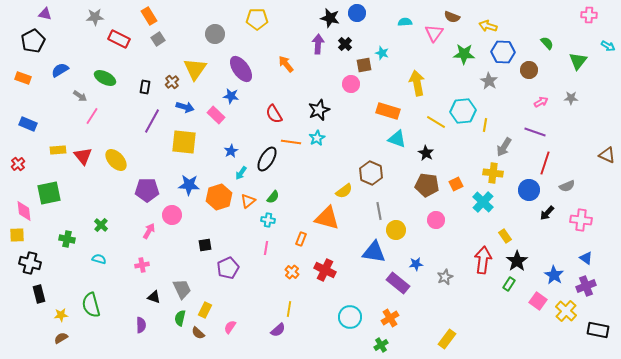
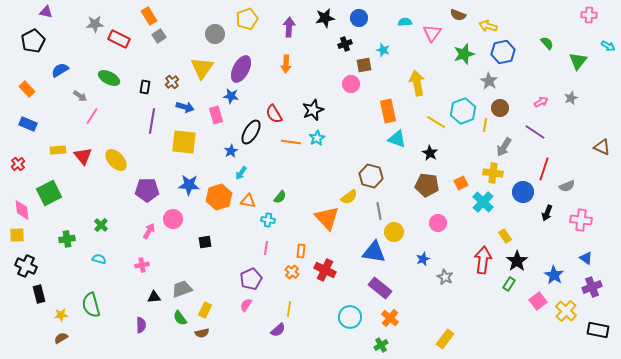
blue circle at (357, 13): moved 2 px right, 5 px down
purple triangle at (45, 14): moved 1 px right, 2 px up
gray star at (95, 17): moved 7 px down
brown semicircle at (452, 17): moved 6 px right, 2 px up
black star at (330, 18): moved 5 px left; rotated 24 degrees counterclockwise
yellow pentagon at (257, 19): moved 10 px left; rotated 20 degrees counterclockwise
pink triangle at (434, 33): moved 2 px left
gray square at (158, 39): moved 1 px right, 3 px up
purple arrow at (318, 44): moved 29 px left, 17 px up
black cross at (345, 44): rotated 24 degrees clockwise
blue hexagon at (503, 52): rotated 15 degrees counterclockwise
cyan star at (382, 53): moved 1 px right, 3 px up
green star at (464, 54): rotated 20 degrees counterclockwise
orange arrow at (286, 64): rotated 138 degrees counterclockwise
yellow triangle at (195, 69): moved 7 px right, 1 px up
purple ellipse at (241, 69): rotated 64 degrees clockwise
brown circle at (529, 70): moved 29 px left, 38 px down
orange rectangle at (23, 78): moved 4 px right, 11 px down; rotated 28 degrees clockwise
green ellipse at (105, 78): moved 4 px right
gray star at (571, 98): rotated 24 degrees counterclockwise
black star at (319, 110): moved 6 px left
orange rectangle at (388, 111): rotated 60 degrees clockwise
cyan hexagon at (463, 111): rotated 15 degrees counterclockwise
pink rectangle at (216, 115): rotated 30 degrees clockwise
purple line at (152, 121): rotated 20 degrees counterclockwise
purple line at (535, 132): rotated 15 degrees clockwise
black star at (426, 153): moved 4 px right
brown triangle at (607, 155): moved 5 px left, 8 px up
black ellipse at (267, 159): moved 16 px left, 27 px up
red line at (545, 163): moved 1 px left, 6 px down
brown hexagon at (371, 173): moved 3 px down; rotated 10 degrees counterclockwise
orange square at (456, 184): moved 5 px right, 1 px up
blue circle at (529, 190): moved 6 px left, 2 px down
yellow semicircle at (344, 191): moved 5 px right, 6 px down
green square at (49, 193): rotated 15 degrees counterclockwise
green semicircle at (273, 197): moved 7 px right
orange triangle at (248, 201): rotated 49 degrees clockwise
pink diamond at (24, 211): moved 2 px left, 1 px up
black arrow at (547, 213): rotated 21 degrees counterclockwise
pink circle at (172, 215): moved 1 px right, 4 px down
orange triangle at (327, 218): rotated 32 degrees clockwise
pink circle at (436, 220): moved 2 px right, 3 px down
yellow circle at (396, 230): moved 2 px left, 2 px down
green cross at (67, 239): rotated 21 degrees counterclockwise
orange rectangle at (301, 239): moved 12 px down; rotated 16 degrees counterclockwise
black square at (205, 245): moved 3 px up
black cross at (30, 263): moved 4 px left, 3 px down; rotated 10 degrees clockwise
blue star at (416, 264): moved 7 px right, 5 px up; rotated 16 degrees counterclockwise
purple pentagon at (228, 268): moved 23 px right, 11 px down
gray star at (445, 277): rotated 21 degrees counterclockwise
purple rectangle at (398, 283): moved 18 px left, 5 px down
purple cross at (586, 286): moved 6 px right, 1 px down
gray trapezoid at (182, 289): rotated 85 degrees counterclockwise
black triangle at (154, 297): rotated 24 degrees counterclockwise
pink square at (538, 301): rotated 18 degrees clockwise
green semicircle at (180, 318): rotated 49 degrees counterclockwise
orange cross at (390, 318): rotated 18 degrees counterclockwise
pink semicircle at (230, 327): moved 16 px right, 22 px up
brown semicircle at (198, 333): moved 4 px right; rotated 56 degrees counterclockwise
yellow rectangle at (447, 339): moved 2 px left
